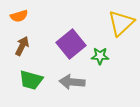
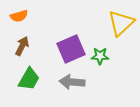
purple square: moved 5 px down; rotated 16 degrees clockwise
green trapezoid: moved 2 px left, 1 px up; rotated 75 degrees counterclockwise
